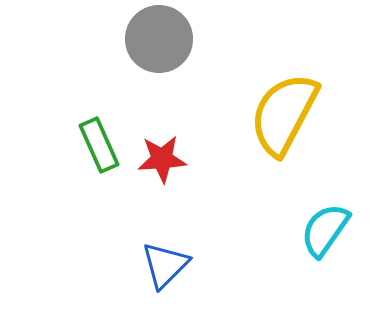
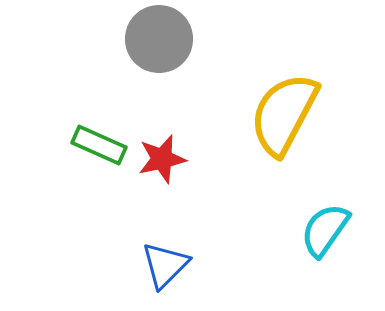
green rectangle: rotated 42 degrees counterclockwise
red star: rotated 9 degrees counterclockwise
